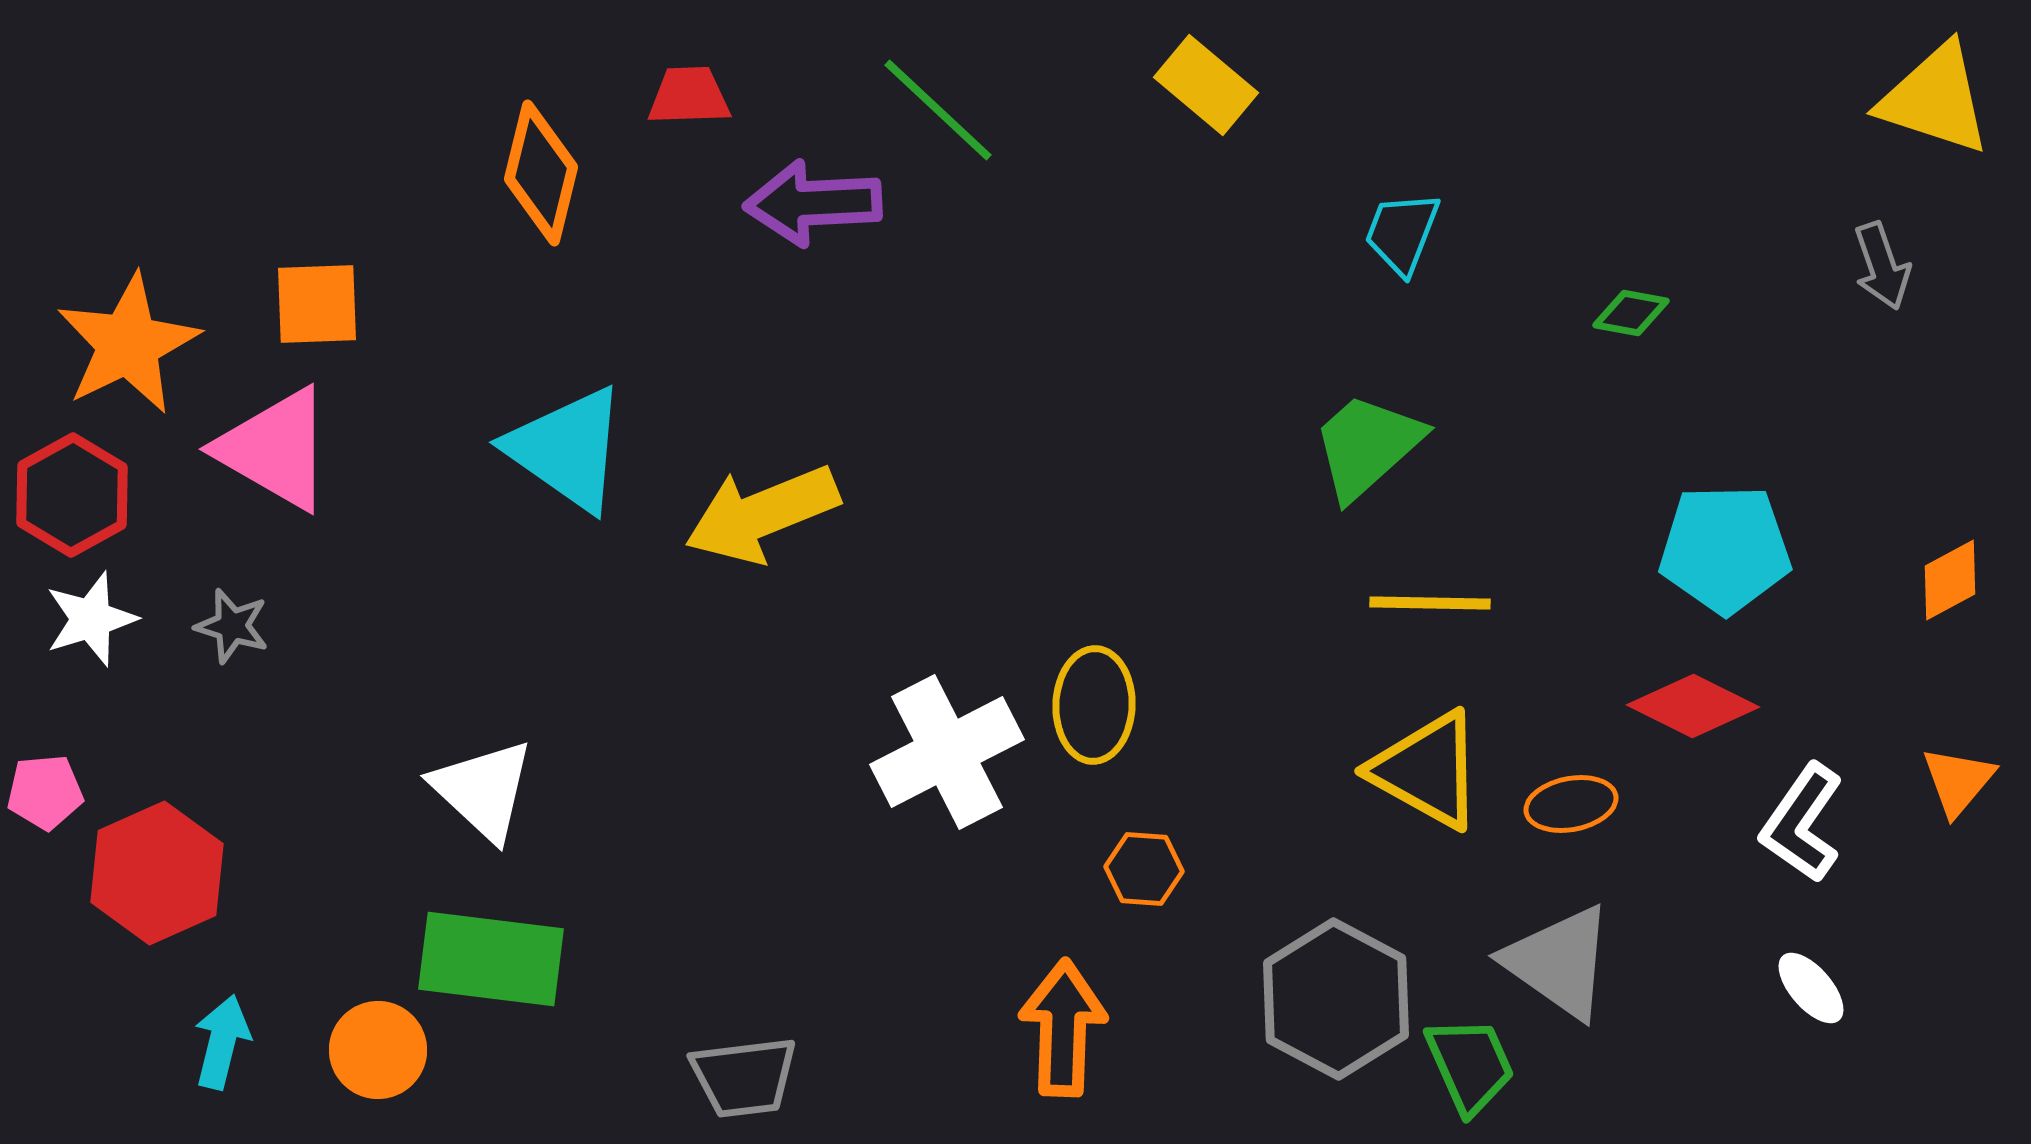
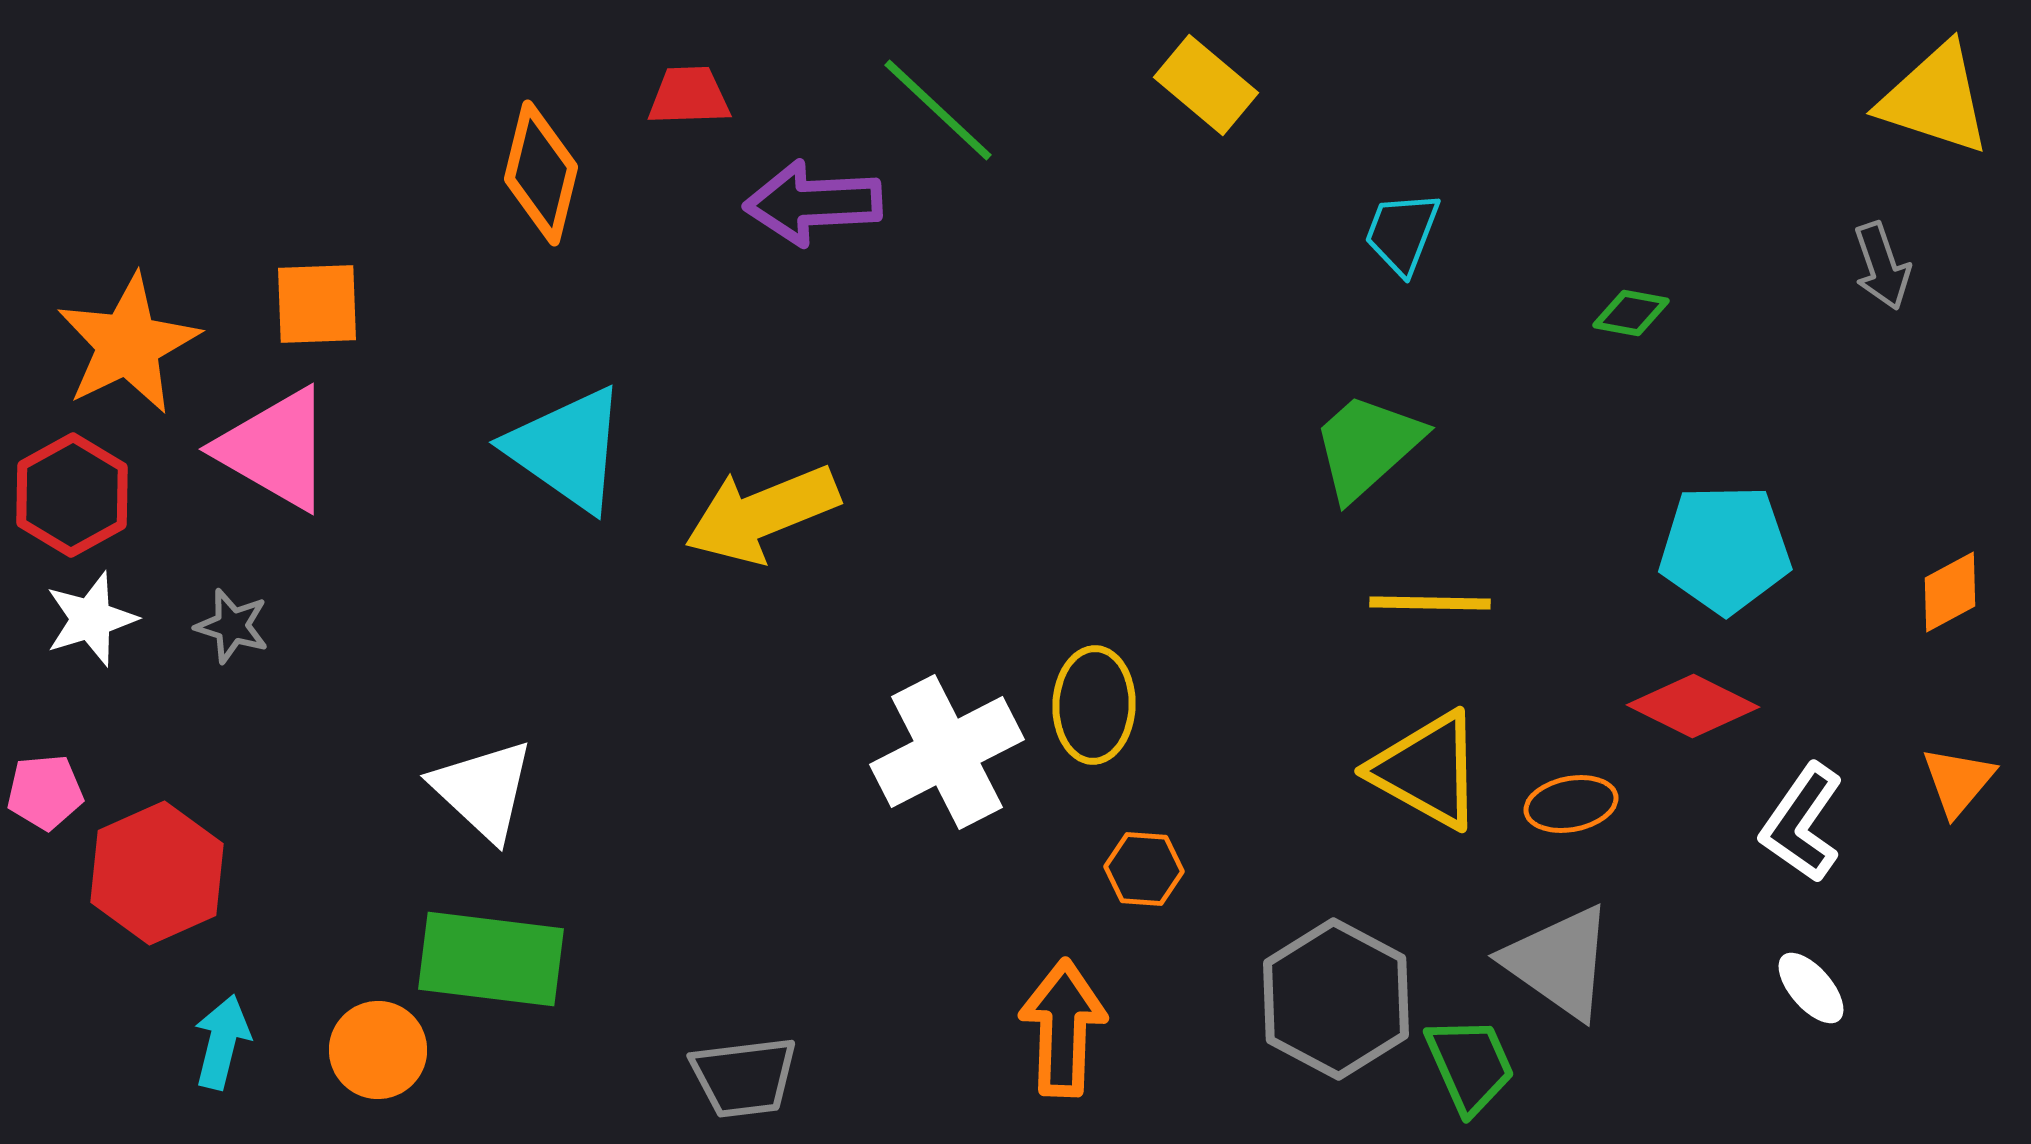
orange diamond at (1950, 580): moved 12 px down
